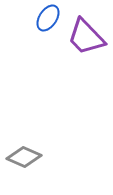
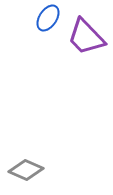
gray diamond: moved 2 px right, 13 px down
